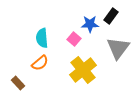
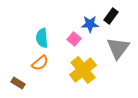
brown rectangle: rotated 16 degrees counterclockwise
